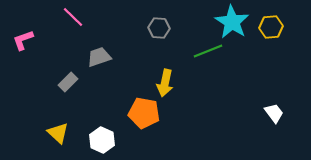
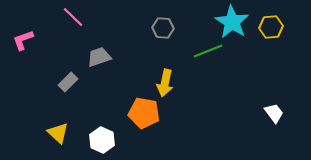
gray hexagon: moved 4 px right
